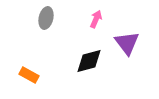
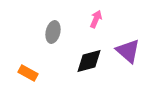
gray ellipse: moved 7 px right, 14 px down
purple triangle: moved 1 px right, 8 px down; rotated 12 degrees counterclockwise
orange rectangle: moved 1 px left, 2 px up
